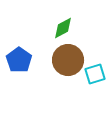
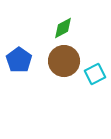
brown circle: moved 4 px left, 1 px down
cyan square: rotated 10 degrees counterclockwise
